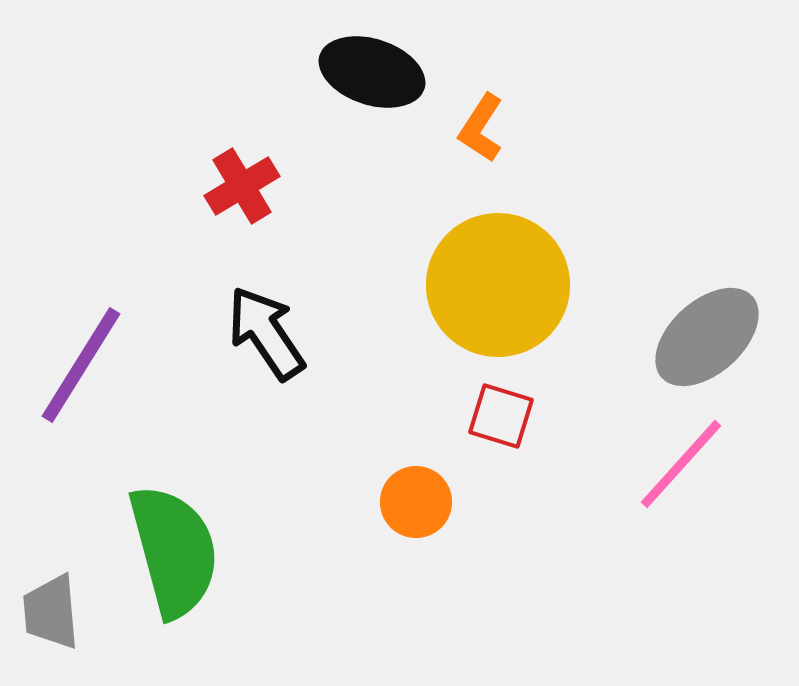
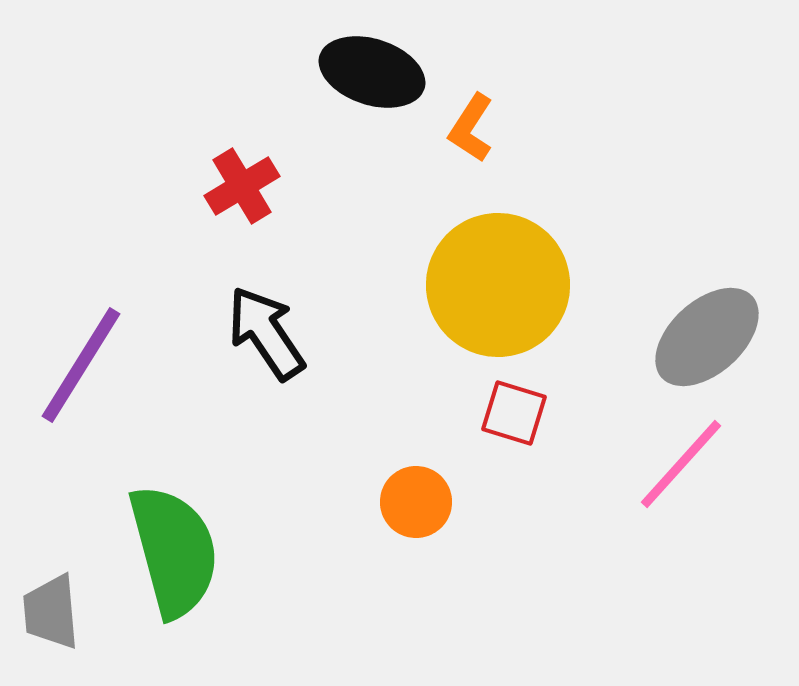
orange L-shape: moved 10 px left
red square: moved 13 px right, 3 px up
